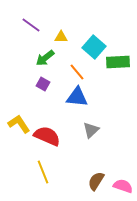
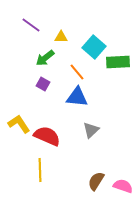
yellow line: moved 3 px left, 2 px up; rotated 20 degrees clockwise
